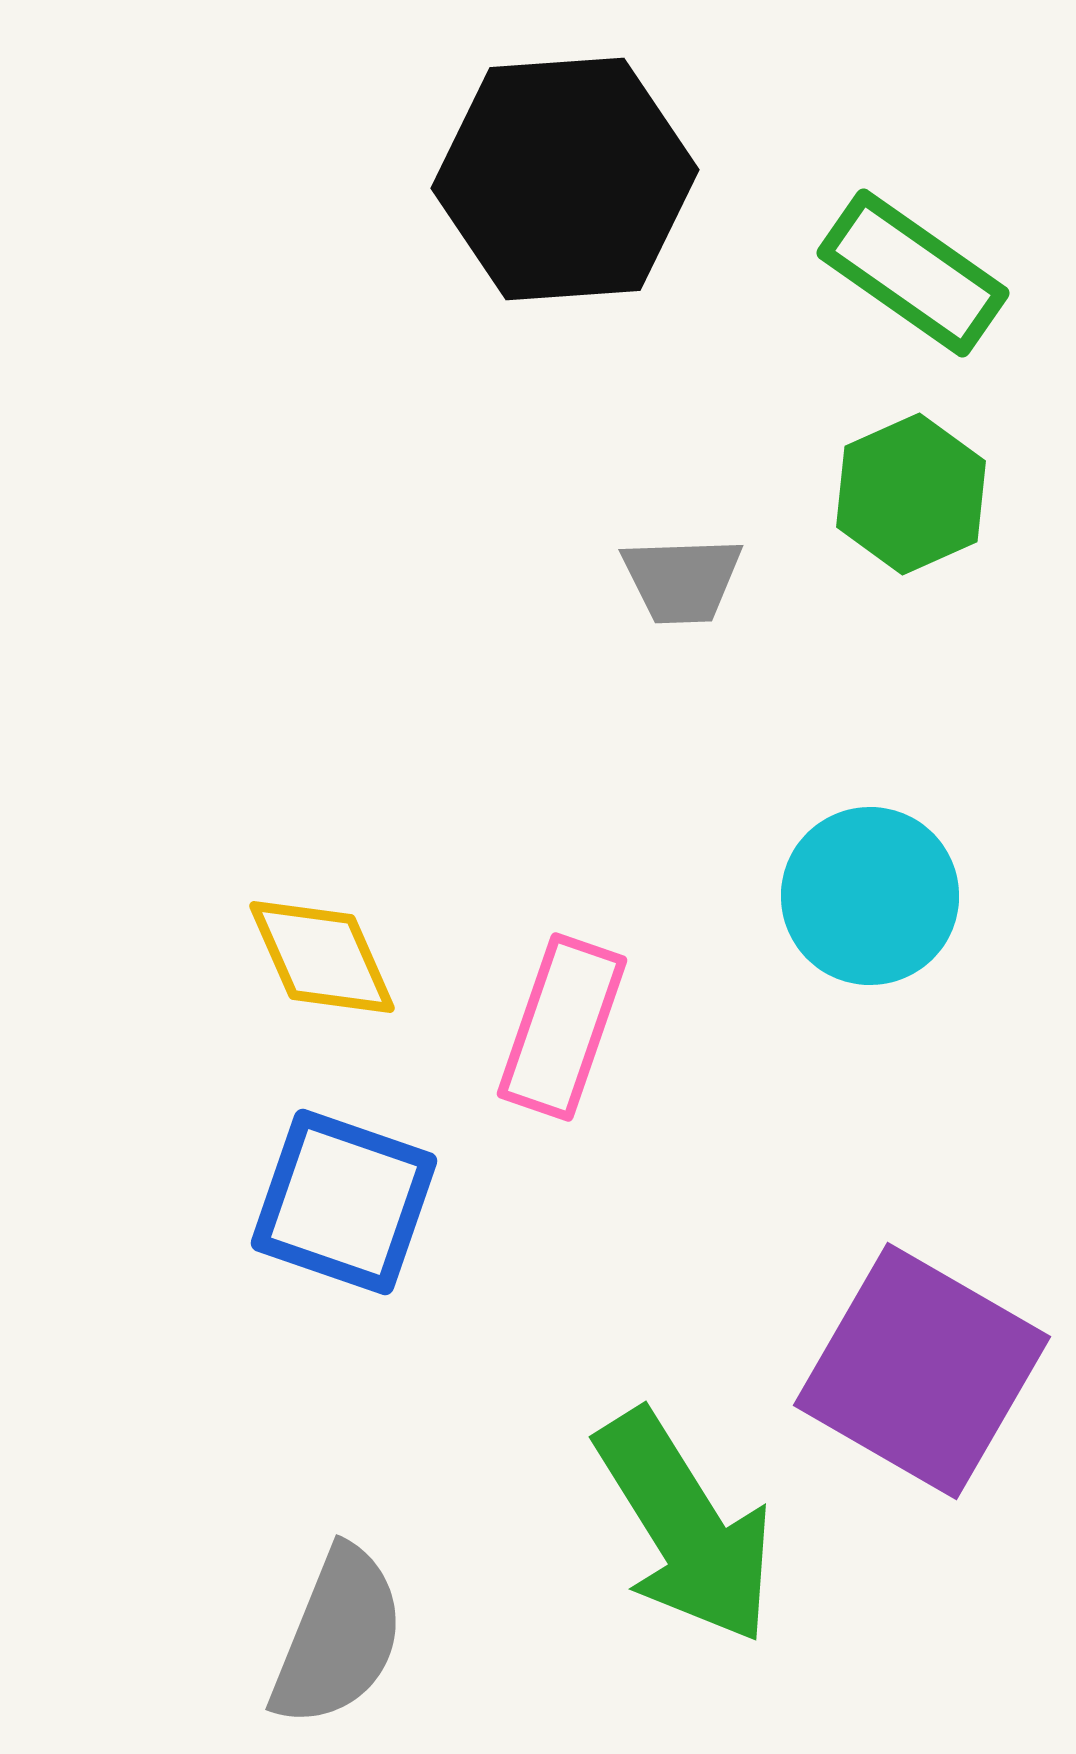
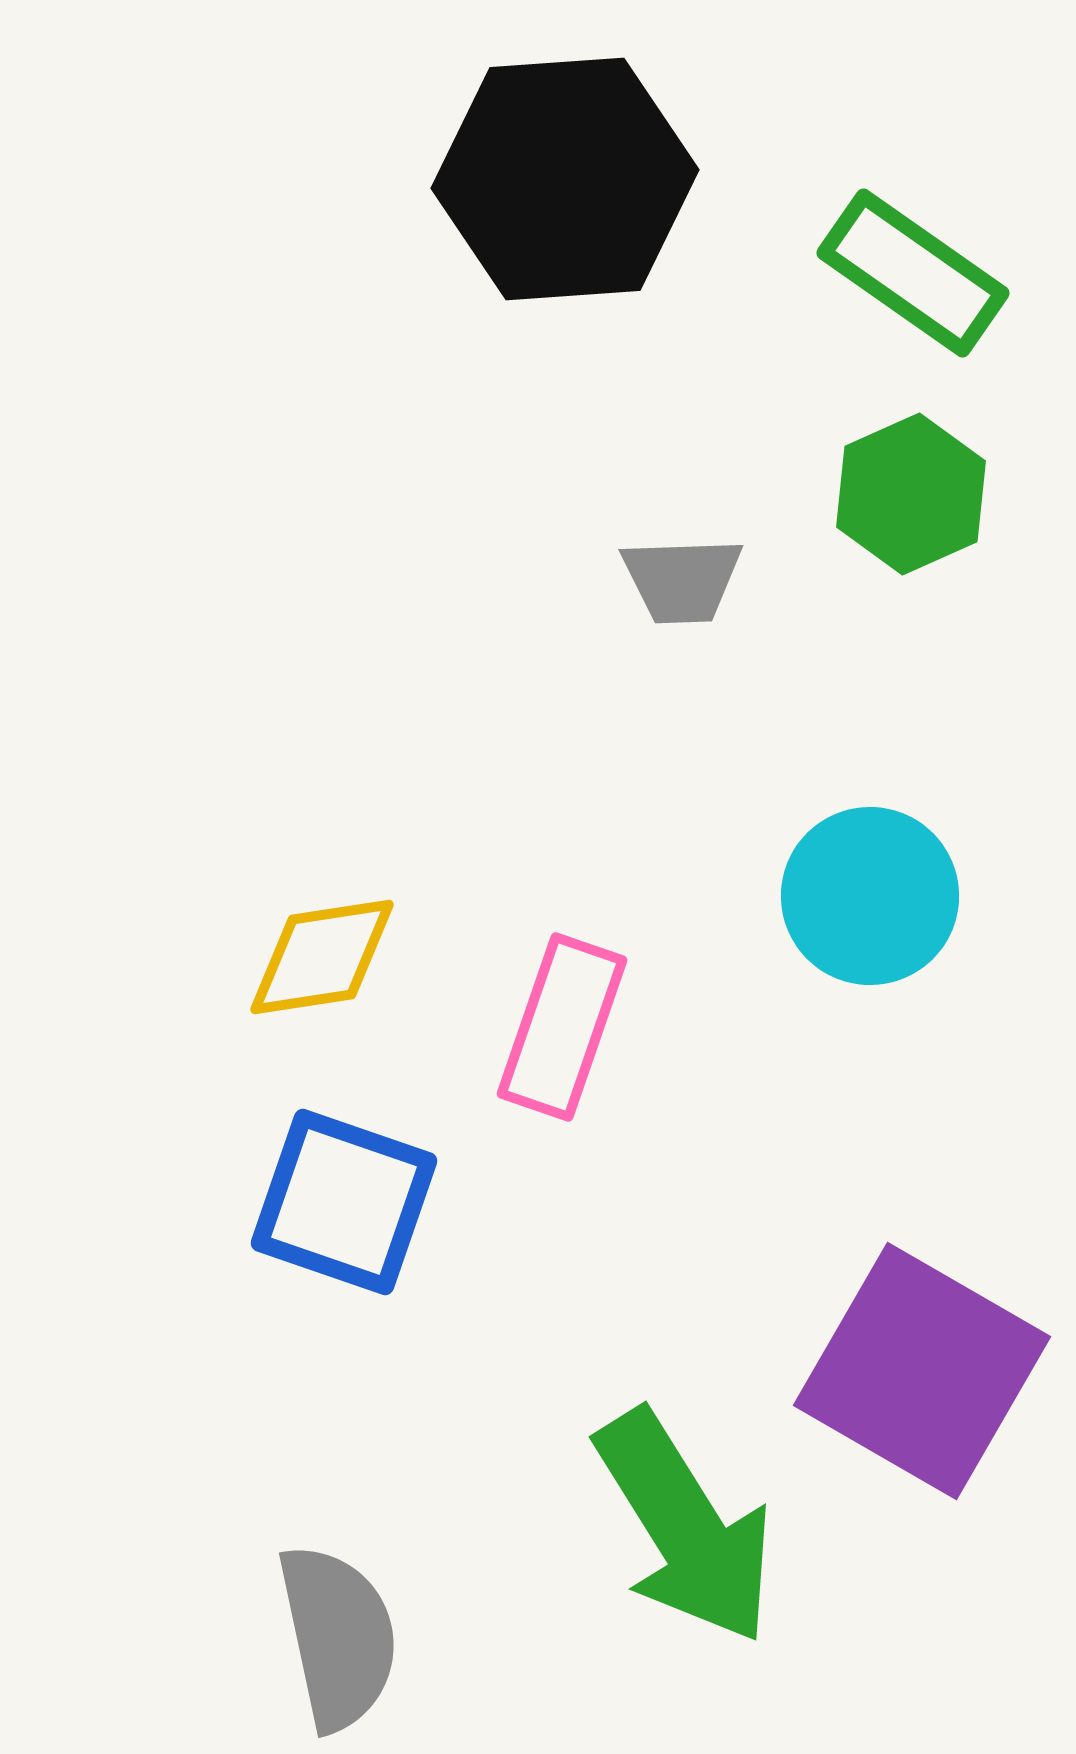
yellow diamond: rotated 75 degrees counterclockwise
gray semicircle: rotated 34 degrees counterclockwise
